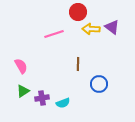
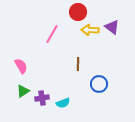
yellow arrow: moved 1 px left, 1 px down
pink line: moved 2 px left; rotated 42 degrees counterclockwise
